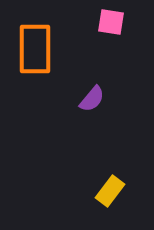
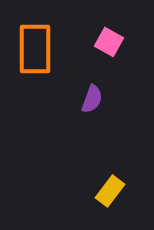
pink square: moved 2 px left, 20 px down; rotated 20 degrees clockwise
purple semicircle: rotated 20 degrees counterclockwise
